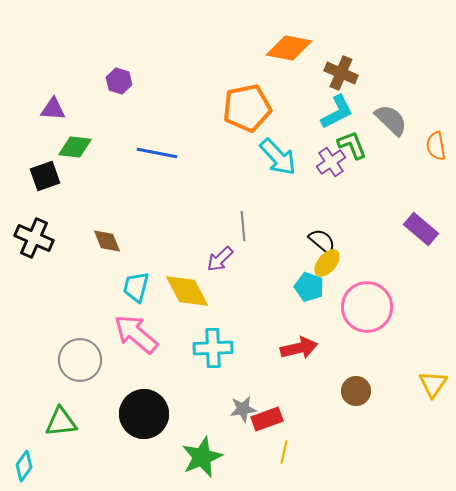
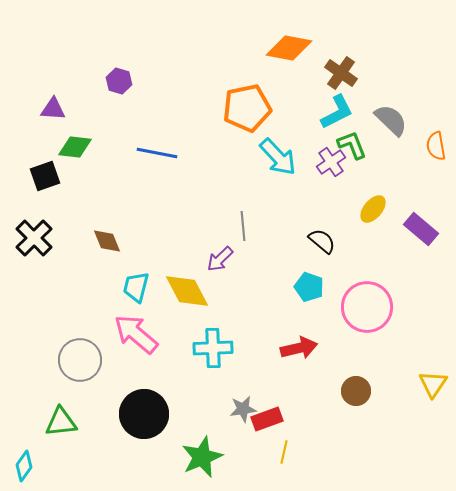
brown cross: rotated 12 degrees clockwise
black cross: rotated 21 degrees clockwise
yellow ellipse: moved 46 px right, 54 px up
